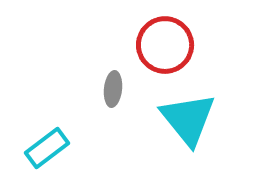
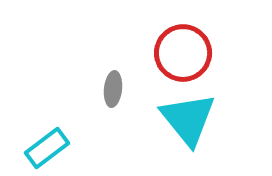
red circle: moved 18 px right, 8 px down
